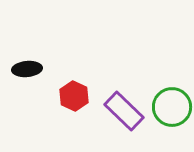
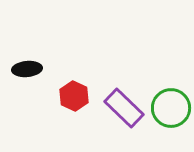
green circle: moved 1 px left, 1 px down
purple rectangle: moved 3 px up
